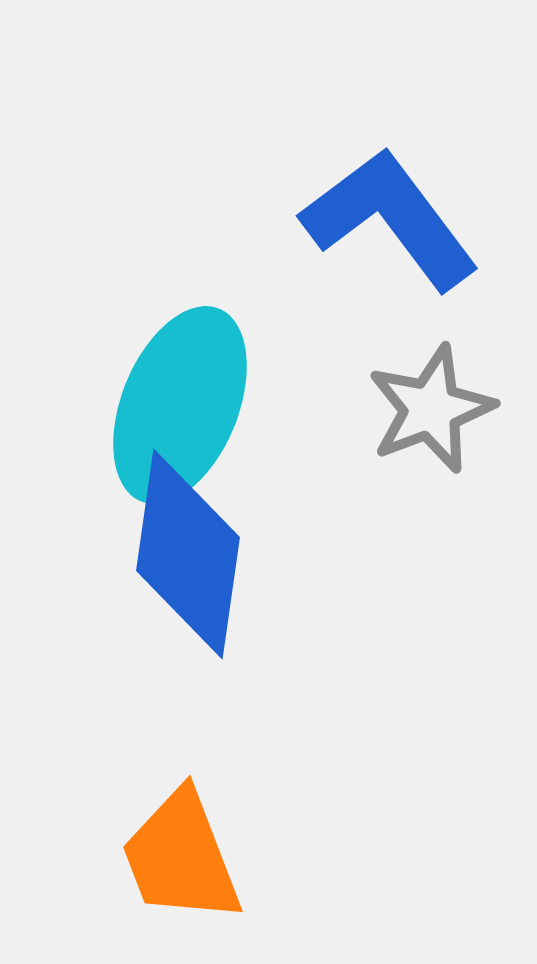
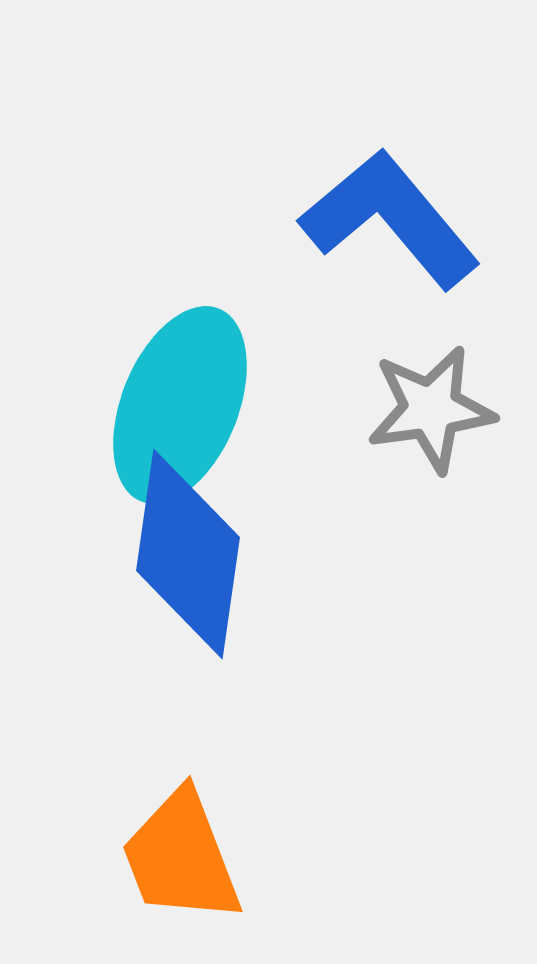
blue L-shape: rotated 3 degrees counterclockwise
gray star: rotated 13 degrees clockwise
